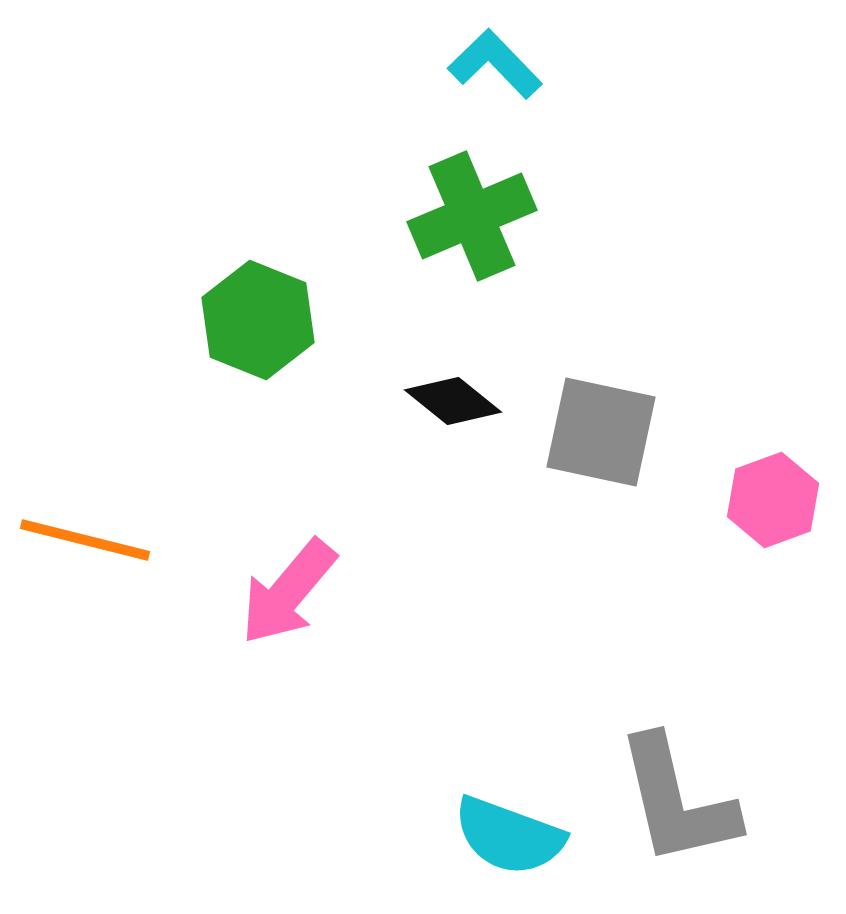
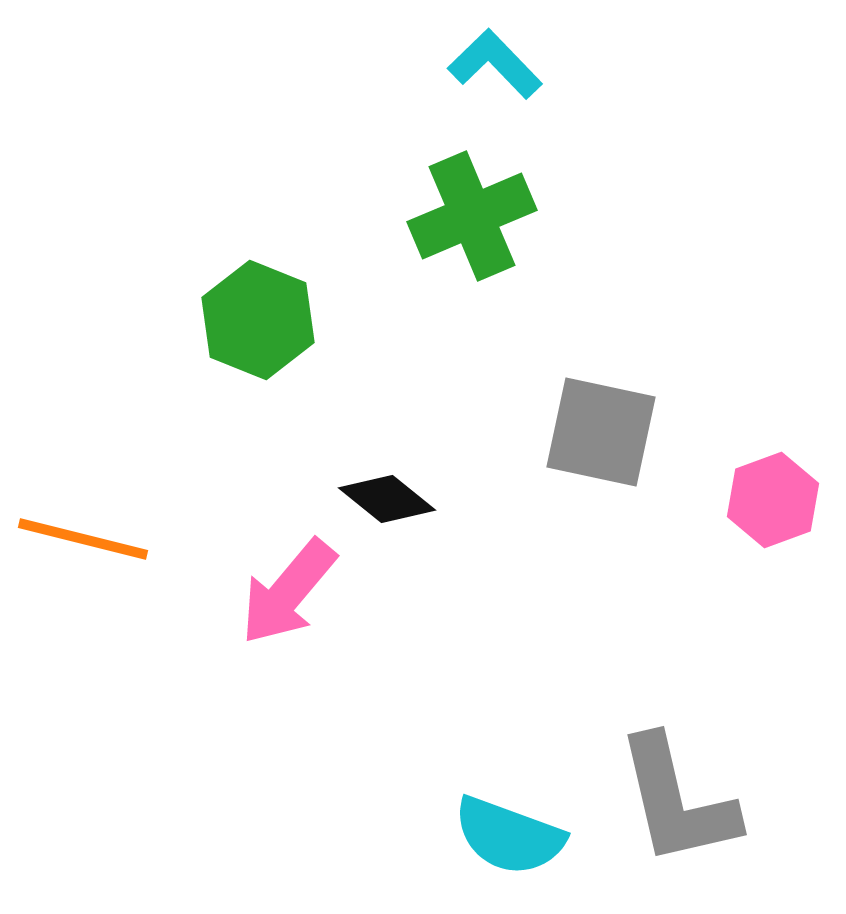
black diamond: moved 66 px left, 98 px down
orange line: moved 2 px left, 1 px up
